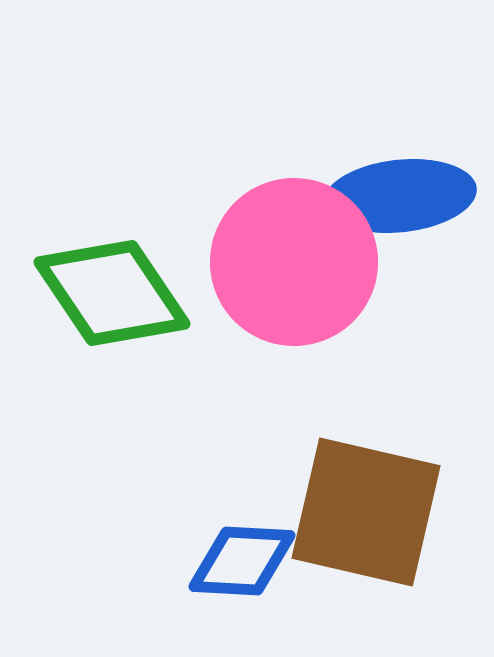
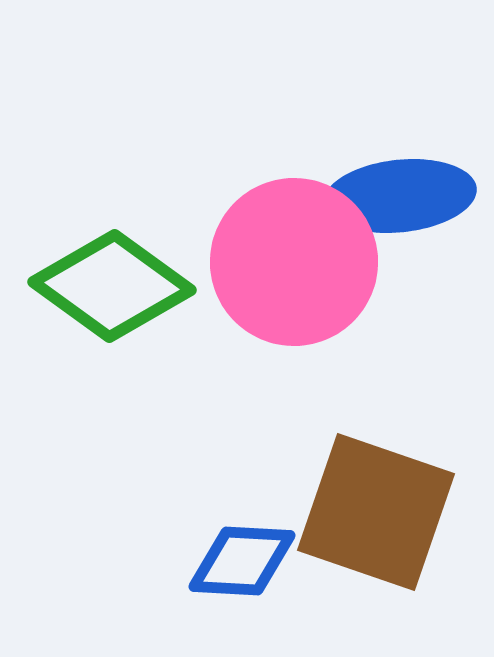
green diamond: moved 7 px up; rotated 20 degrees counterclockwise
brown square: moved 10 px right; rotated 6 degrees clockwise
